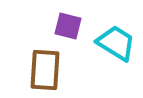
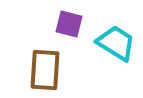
purple square: moved 1 px right, 2 px up
